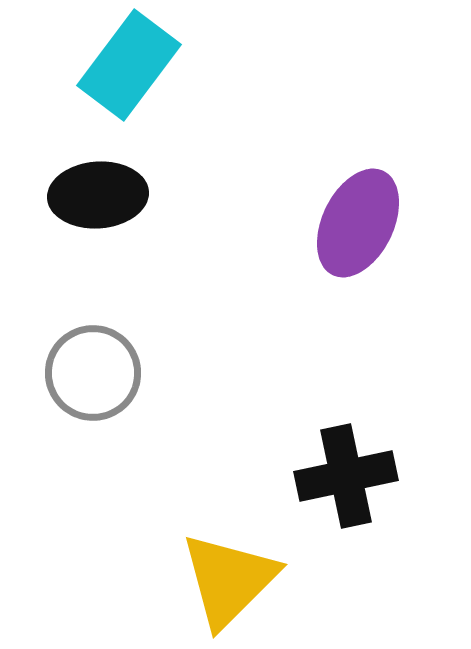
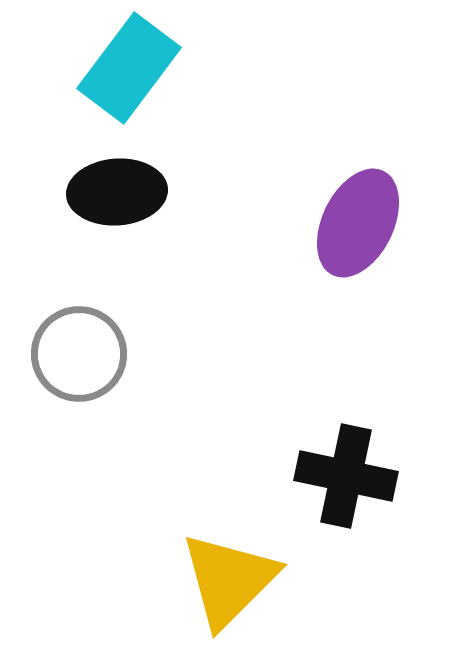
cyan rectangle: moved 3 px down
black ellipse: moved 19 px right, 3 px up
gray circle: moved 14 px left, 19 px up
black cross: rotated 24 degrees clockwise
